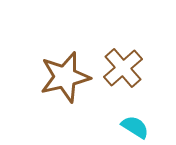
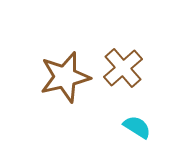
cyan semicircle: moved 2 px right
